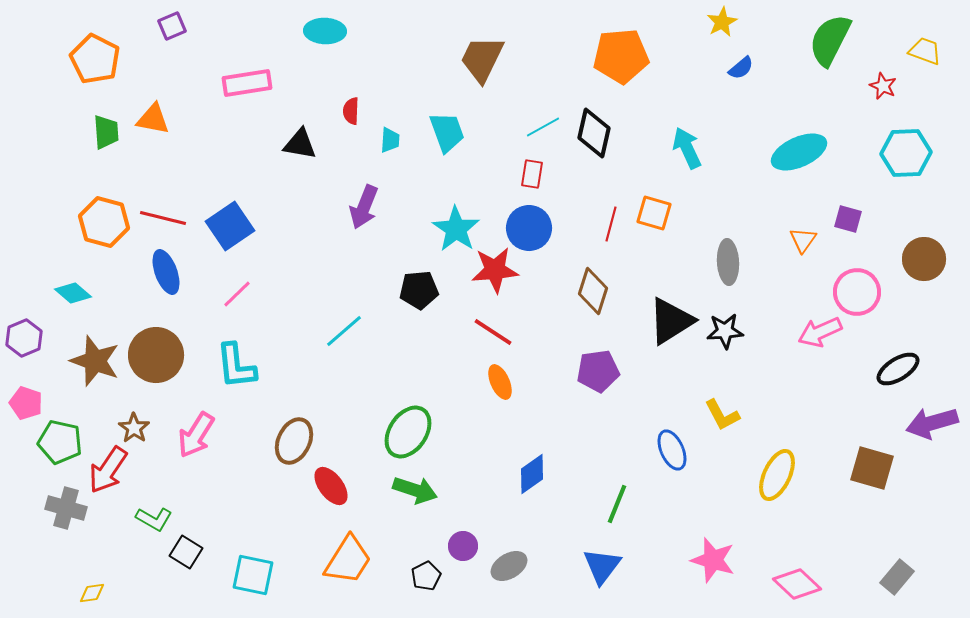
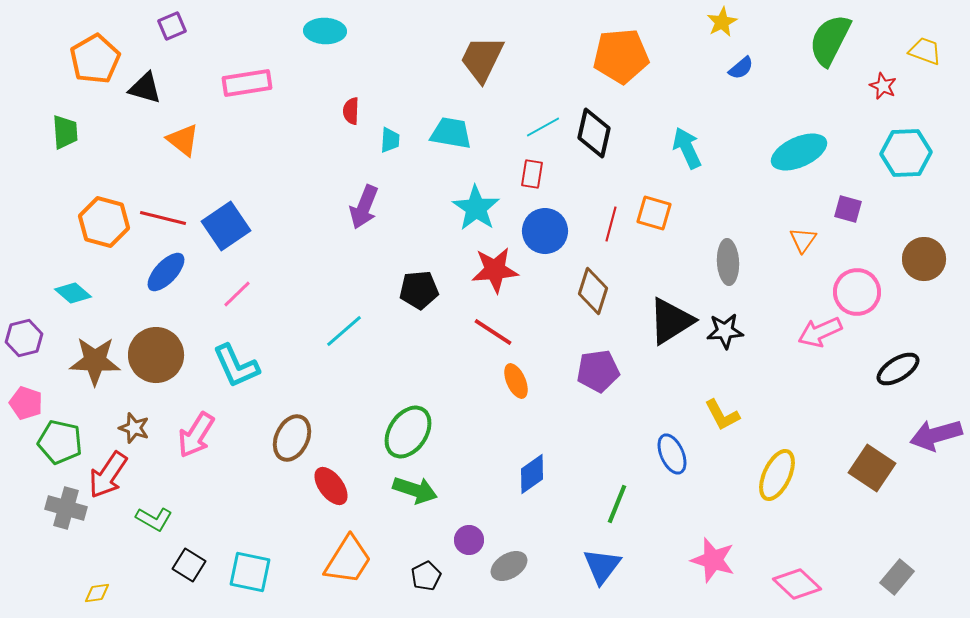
orange pentagon at (95, 59): rotated 15 degrees clockwise
orange triangle at (153, 119): moved 30 px right, 21 px down; rotated 27 degrees clockwise
green trapezoid at (106, 132): moved 41 px left
cyan trapezoid at (447, 132): moved 4 px right, 1 px down; rotated 60 degrees counterclockwise
black triangle at (300, 144): moved 155 px left, 56 px up; rotated 6 degrees clockwise
purple square at (848, 219): moved 10 px up
blue square at (230, 226): moved 4 px left
blue circle at (529, 228): moved 16 px right, 3 px down
cyan star at (456, 229): moved 20 px right, 21 px up
blue ellipse at (166, 272): rotated 63 degrees clockwise
purple hexagon at (24, 338): rotated 9 degrees clockwise
brown star at (95, 361): rotated 18 degrees counterclockwise
cyan L-shape at (236, 366): rotated 18 degrees counterclockwise
orange ellipse at (500, 382): moved 16 px right, 1 px up
purple arrow at (932, 423): moved 4 px right, 12 px down
brown star at (134, 428): rotated 16 degrees counterclockwise
brown ellipse at (294, 441): moved 2 px left, 3 px up
blue ellipse at (672, 450): moved 4 px down
brown square at (872, 468): rotated 18 degrees clockwise
red arrow at (108, 470): moved 5 px down
purple circle at (463, 546): moved 6 px right, 6 px up
black square at (186, 552): moved 3 px right, 13 px down
cyan square at (253, 575): moved 3 px left, 3 px up
yellow diamond at (92, 593): moved 5 px right
